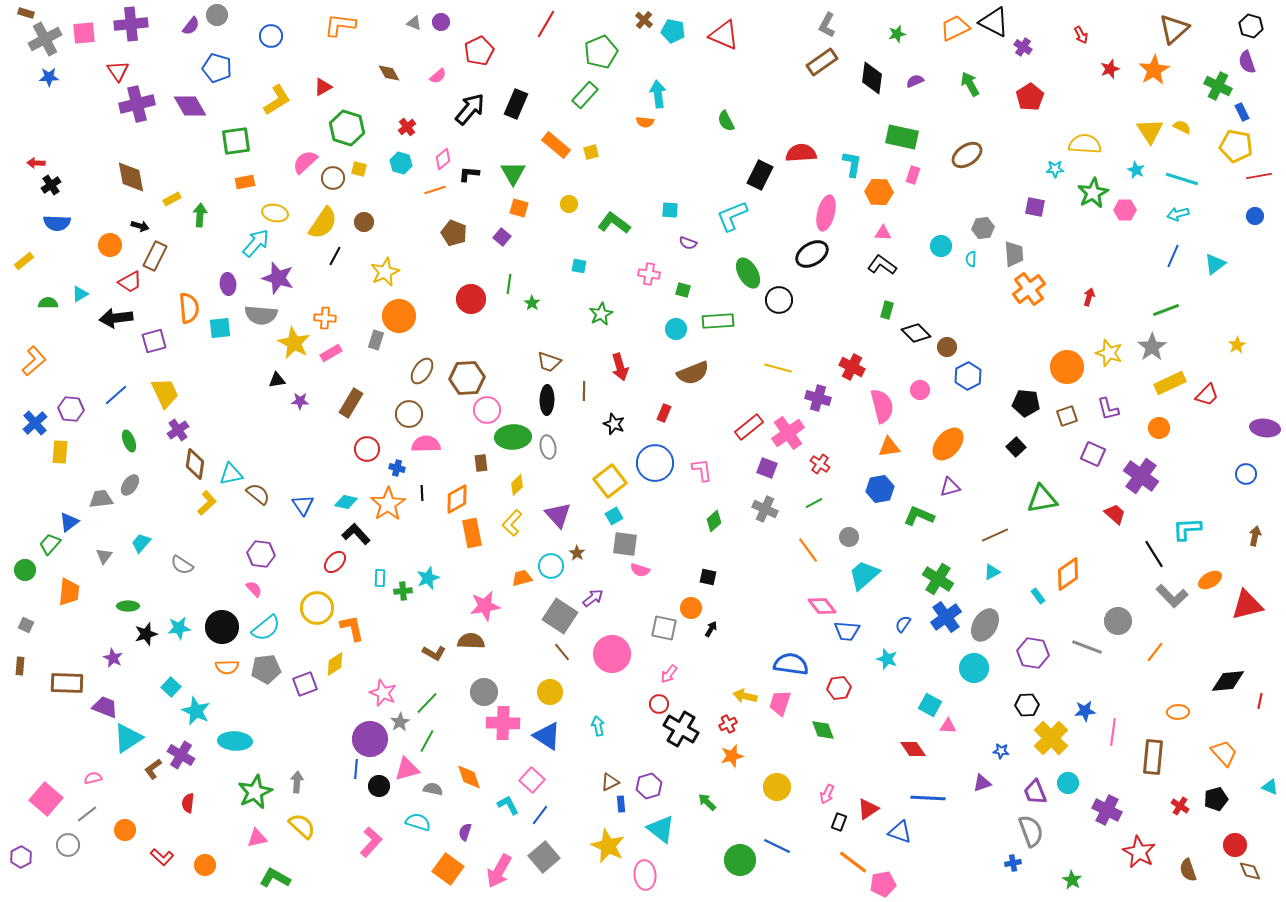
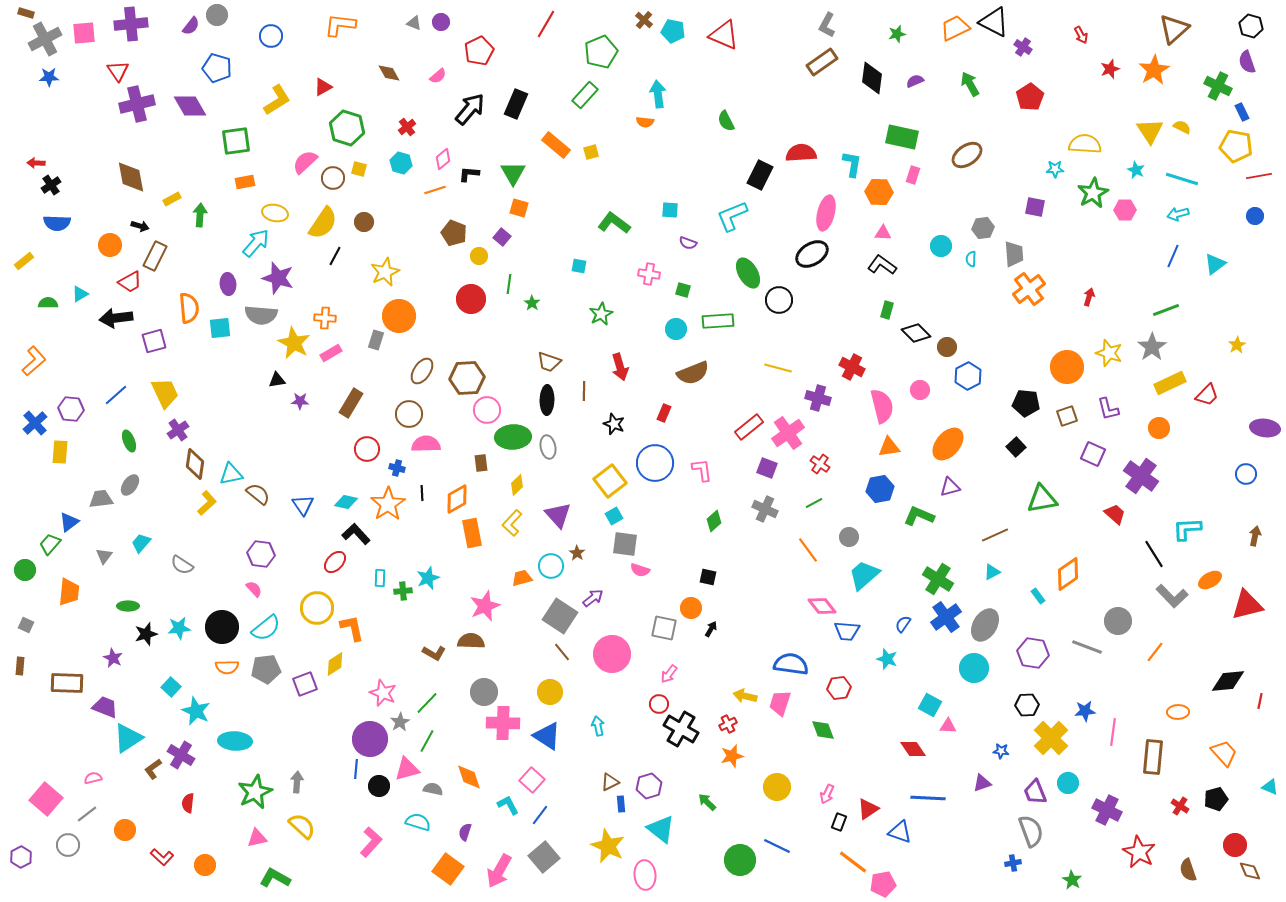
yellow circle at (569, 204): moved 90 px left, 52 px down
pink star at (485, 606): rotated 12 degrees counterclockwise
